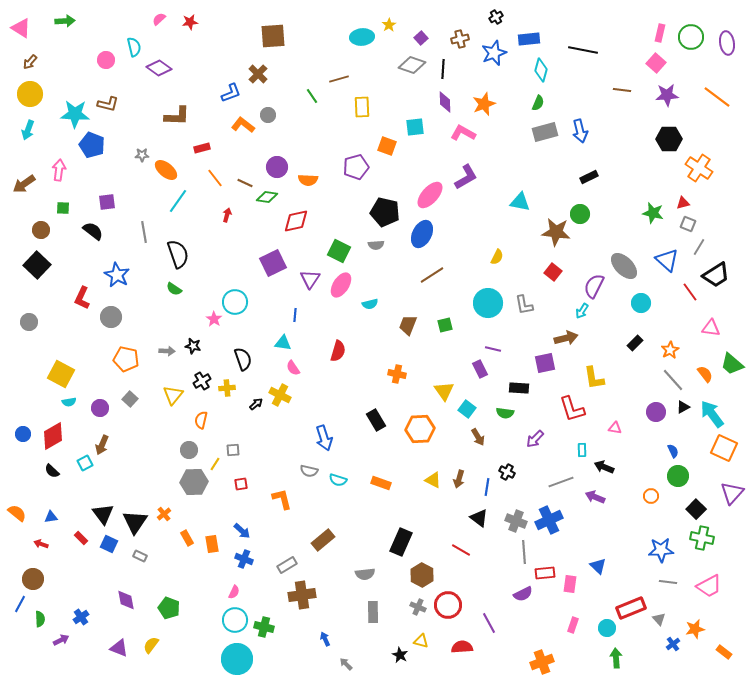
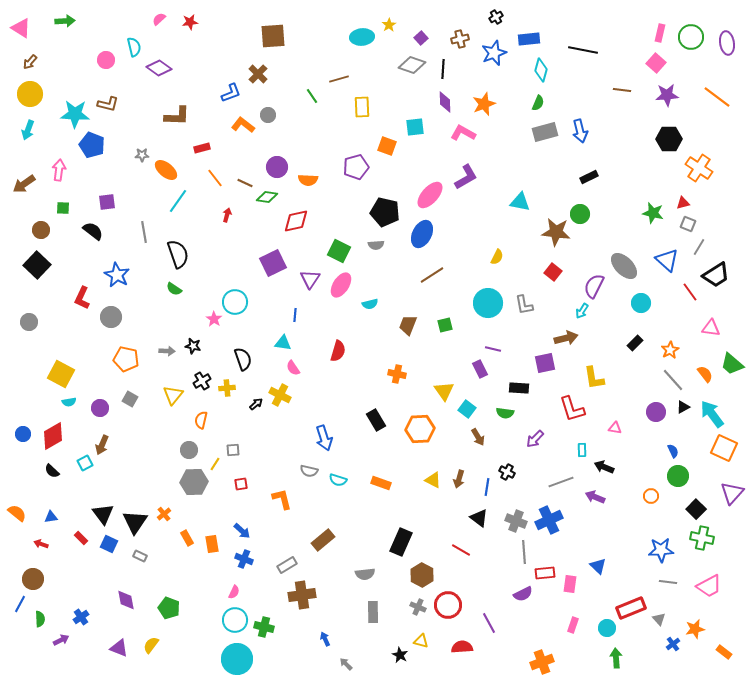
gray square at (130, 399): rotated 14 degrees counterclockwise
